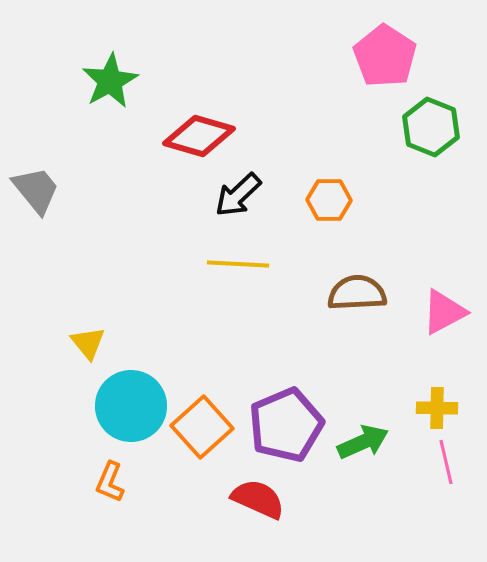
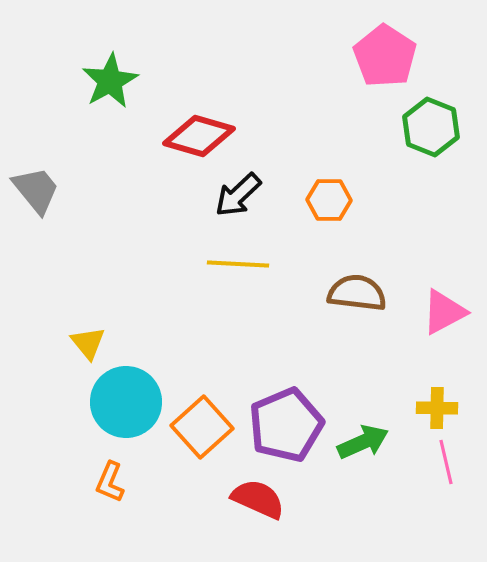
brown semicircle: rotated 10 degrees clockwise
cyan circle: moved 5 px left, 4 px up
